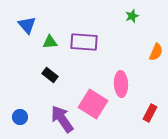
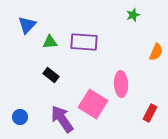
green star: moved 1 px right, 1 px up
blue triangle: rotated 24 degrees clockwise
black rectangle: moved 1 px right
